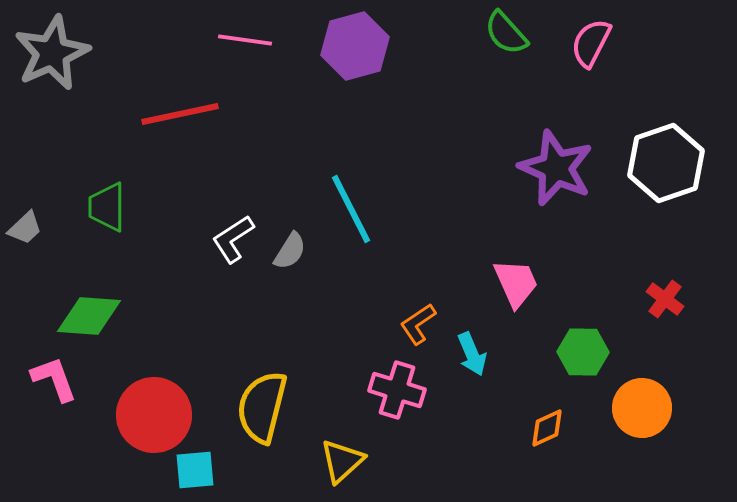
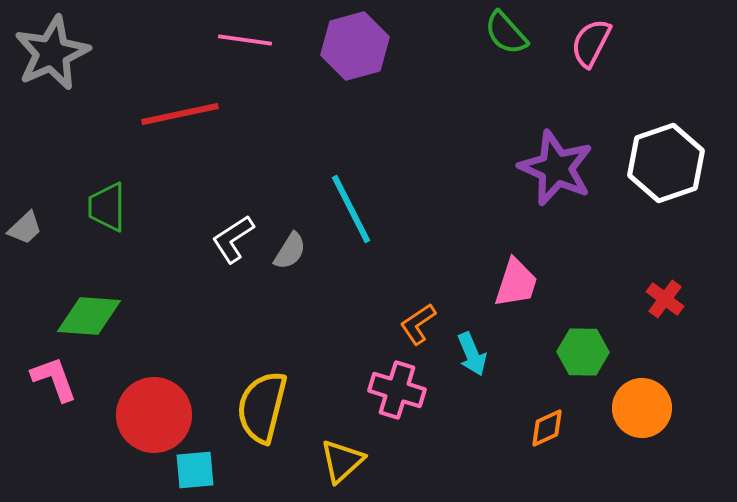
pink trapezoid: rotated 42 degrees clockwise
